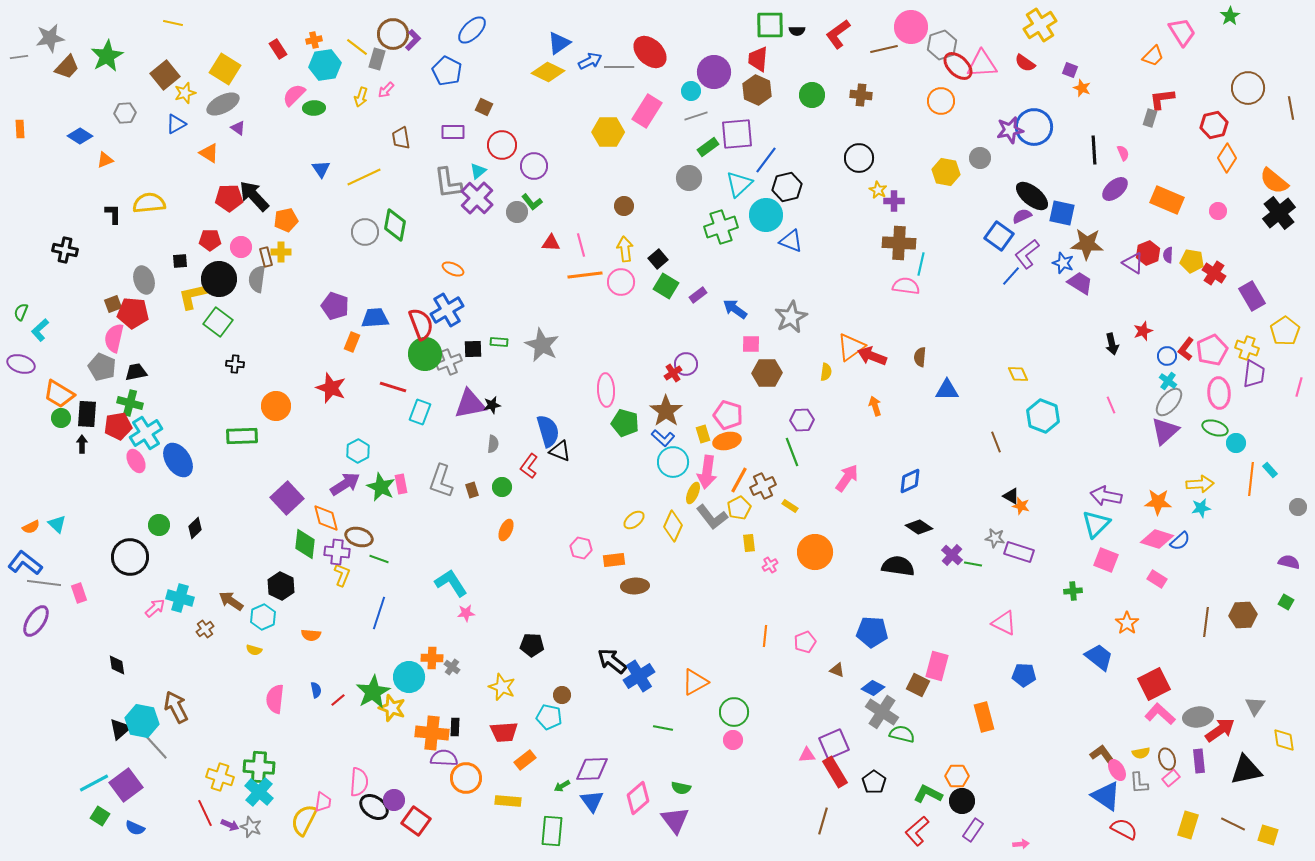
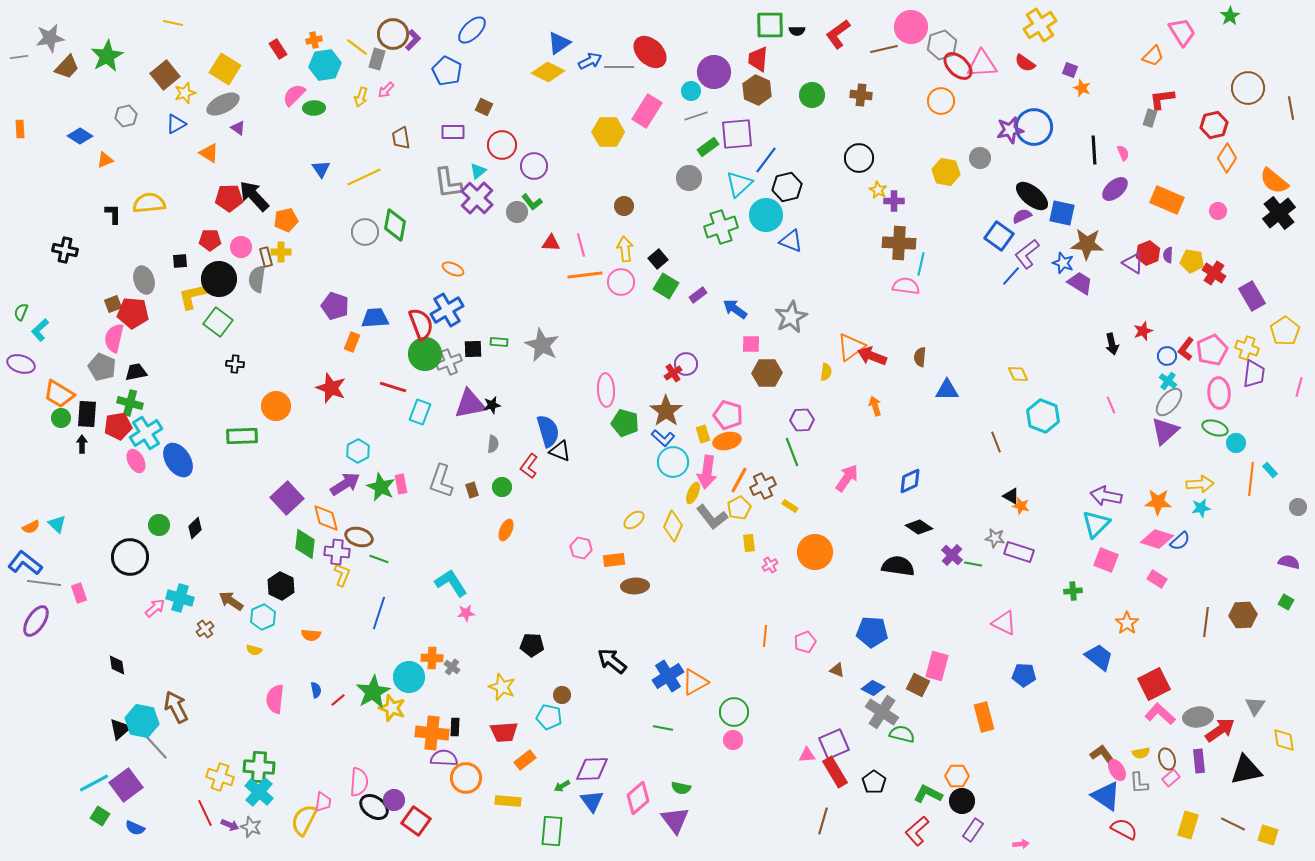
gray hexagon at (125, 113): moved 1 px right, 3 px down; rotated 10 degrees counterclockwise
blue cross at (639, 676): moved 29 px right
